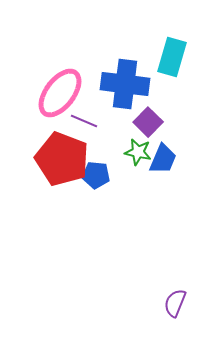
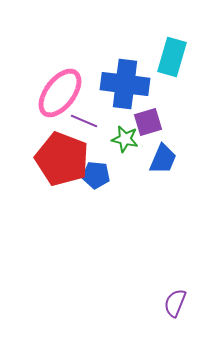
purple square: rotated 28 degrees clockwise
green star: moved 13 px left, 13 px up
